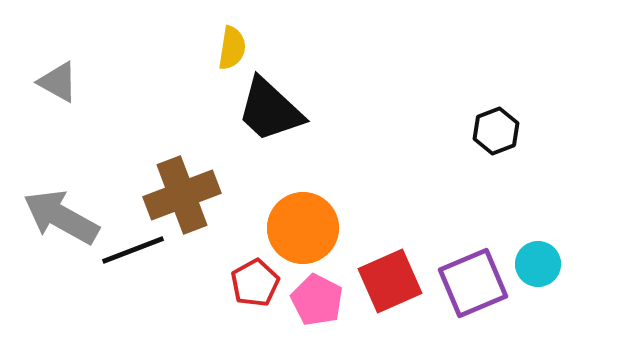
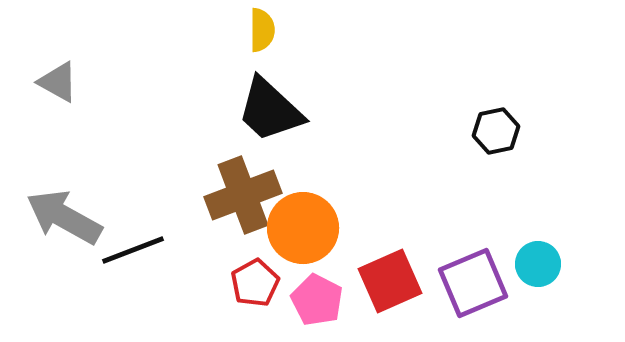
yellow semicircle: moved 30 px right, 18 px up; rotated 9 degrees counterclockwise
black hexagon: rotated 9 degrees clockwise
brown cross: moved 61 px right
gray arrow: moved 3 px right
